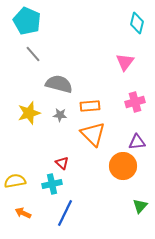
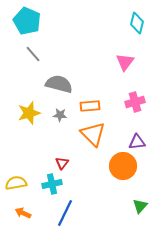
red triangle: rotated 24 degrees clockwise
yellow semicircle: moved 1 px right, 2 px down
